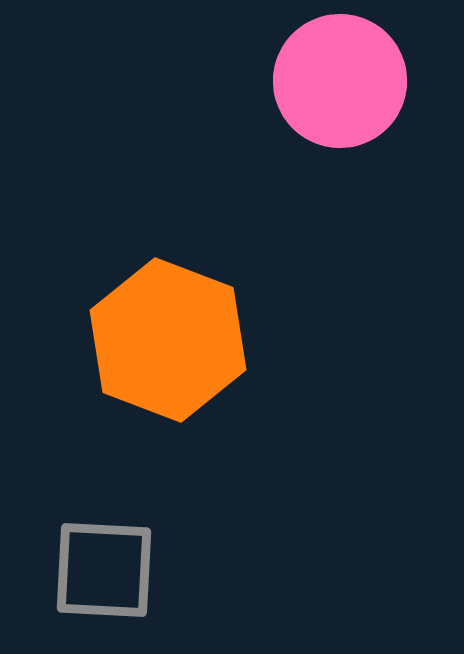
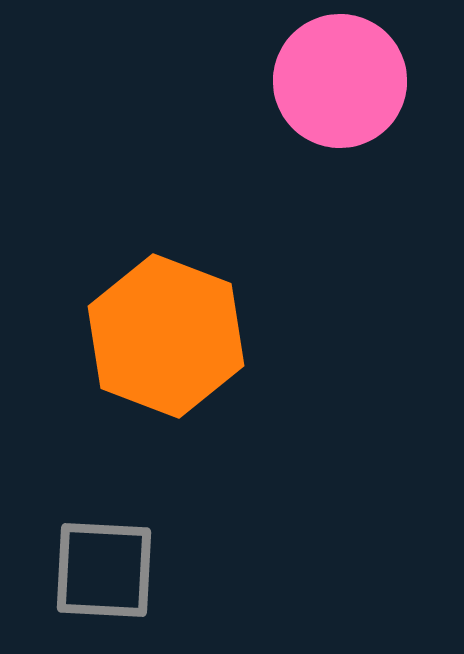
orange hexagon: moved 2 px left, 4 px up
